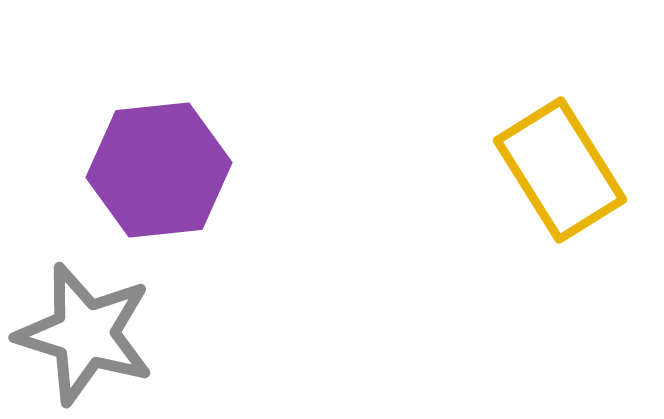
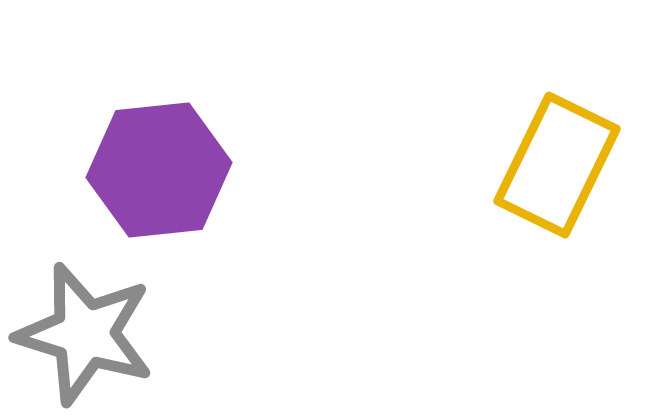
yellow rectangle: moved 3 px left, 5 px up; rotated 58 degrees clockwise
